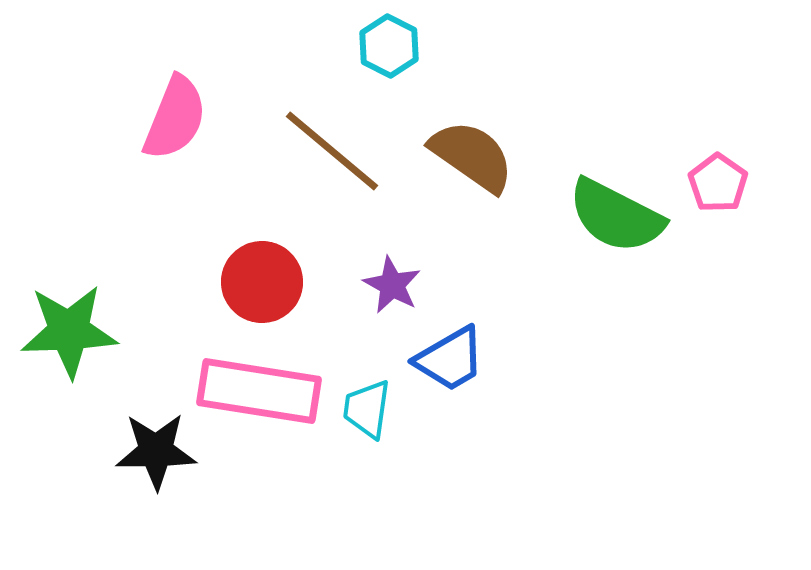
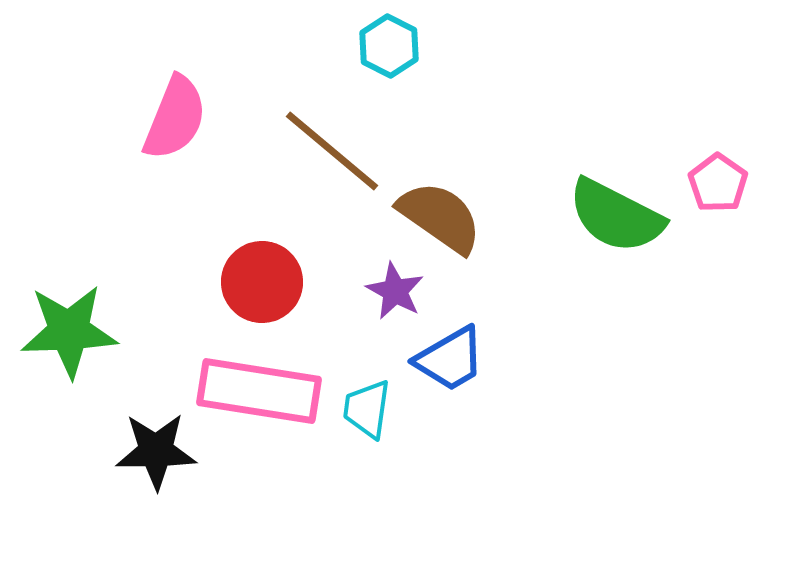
brown semicircle: moved 32 px left, 61 px down
purple star: moved 3 px right, 6 px down
